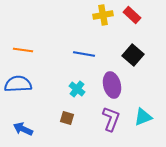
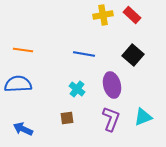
brown square: rotated 24 degrees counterclockwise
